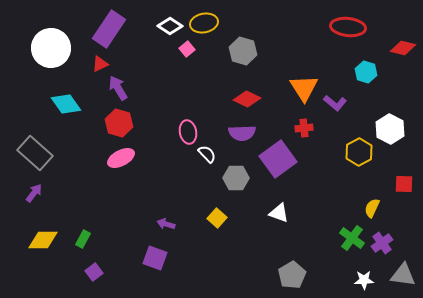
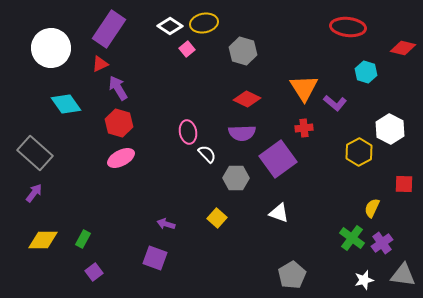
white star at (364, 280): rotated 12 degrees counterclockwise
